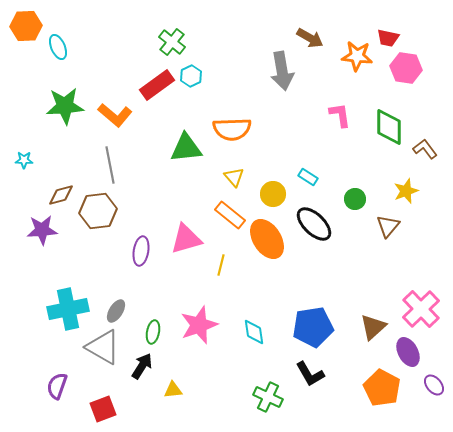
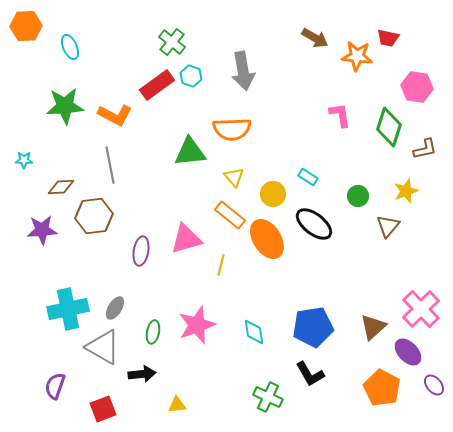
brown arrow at (310, 38): moved 5 px right
cyan ellipse at (58, 47): moved 12 px right
pink hexagon at (406, 68): moved 11 px right, 19 px down
gray arrow at (282, 71): moved 39 px left
cyan hexagon at (191, 76): rotated 15 degrees counterclockwise
orange L-shape at (115, 115): rotated 12 degrees counterclockwise
green diamond at (389, 127): rotated 18 degrees clockwise
green triangle at (186, 148): moved 4 px right, 4 px down
brown L-shape at (425, 149): rotated 115 degrees clockwise
brown diamond at (61, 195): moved 8 px up; rotated 12 degrees clockwise
green circle at (355, 199): moved 3 px right, 3 px up
brown hexagon at (98, 211): moved 4 px left, 5 px down
black ellipse at (314, 224): rotated 6 degrees counterclockwise
gray ellipse at (116, 311): moved 1 px left, 3 px up
pink star at (199, 325): moved 2 px left
purple ellipse at (408, 352): rotated 16 degrees counterclockwise
black arrow at (142, 366): moved 8 px down; rotated 52 degrees clockwise
purple semicircle at (57, 386): moved 2 px left
yellow triangle at (173, 390): moved 4 px right, 15 px down
